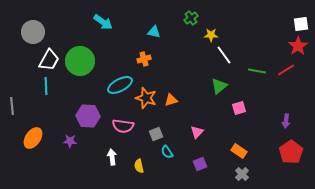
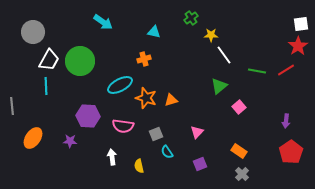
pink square: moved 1 px up; rotated 24 degrees counterclockwise
